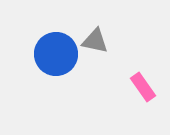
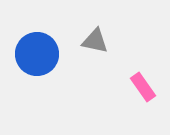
blue circle: moved 19 px left
